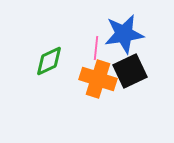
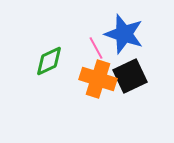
blue star: rotated 27 degrees clockwise
pink line: rotated 35 degrees counterclockwise
black square: moved 5 px down
